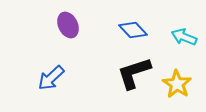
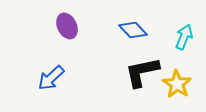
purple ellipse: moved 1 px left, 1 px down
cyan arrow: rotated 90 degrees clockwise
black L-shape: moved 8 px right, 1 px up; rotated 6 degrees clockwise
